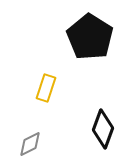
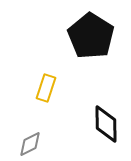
black pentagon: moved 1 px right, 1 px up
black diamond: moved 3 px right, 5 px up; rotated 21 degrees counterclockwise
